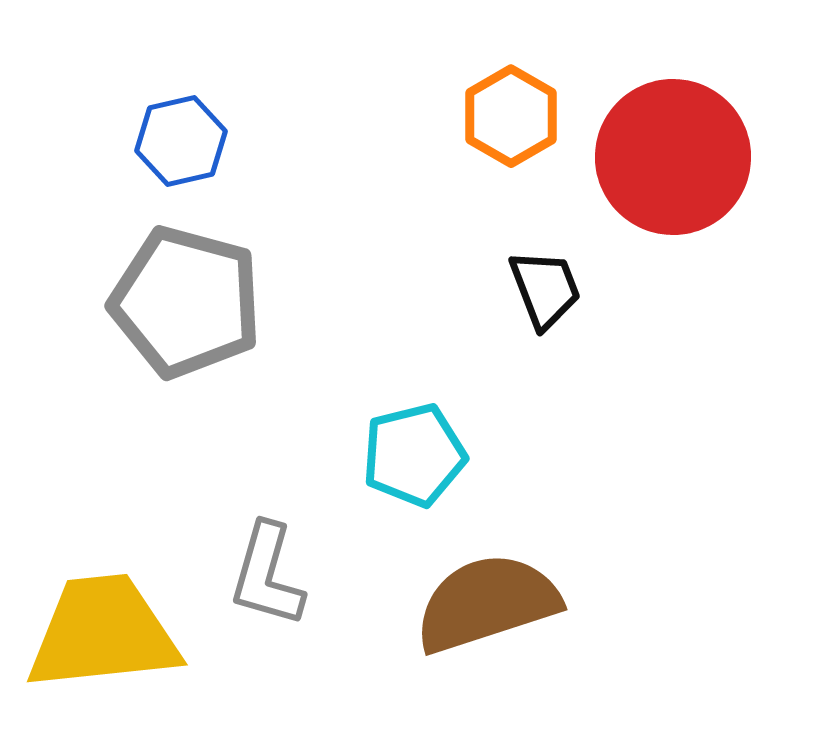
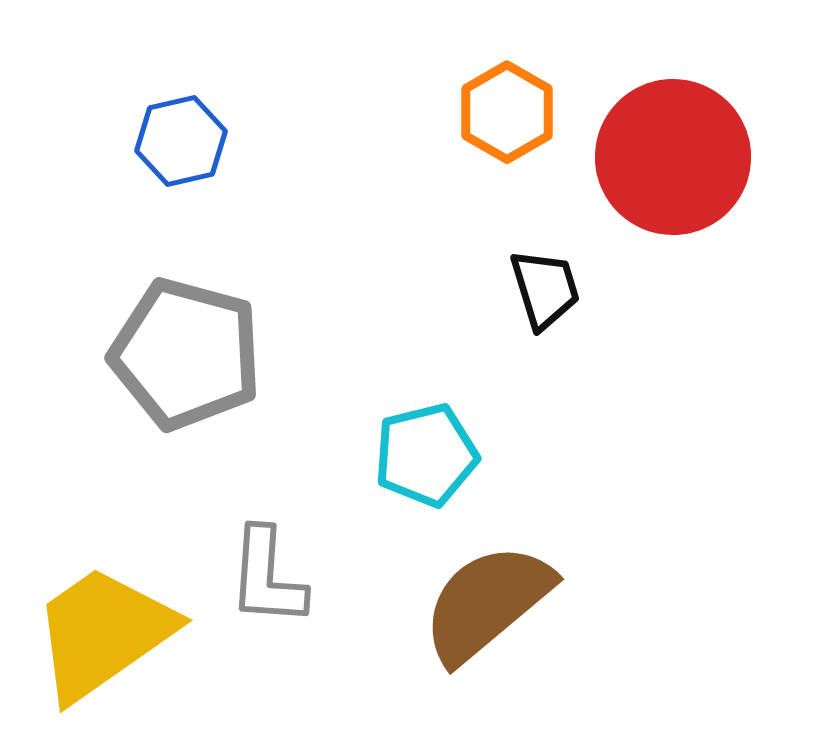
orange hexagon: moved 4 px left, 4 px up
black trapezoid: rotated 4 degrees clockwise
gray pentagon: moved 52 px down
cyan pentagon: moved 12 px right
gray L-shape: moved 2 px down; rotated 12 degrees counterclockwise
brown semicircle: rotated 22 degrees counterclockwise
yellow trapezoid: rotated 29 degrees counterclockwise
